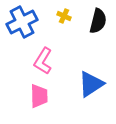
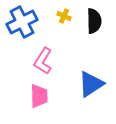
black semicircle: moved 4 px left; rotated 15 degrees counterclockwise
